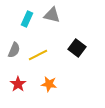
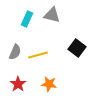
gray semicircle: moved 1 px right, 2 px down
yellow line: rotated 12 degrees clockwise
